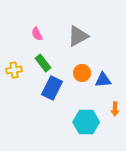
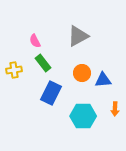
pink semicircle: moved 2 px left, 7 px down
blue rectangle: moved 1 px left, 5 px down
cyan hexagon: moved 3 px left, 6 px up
